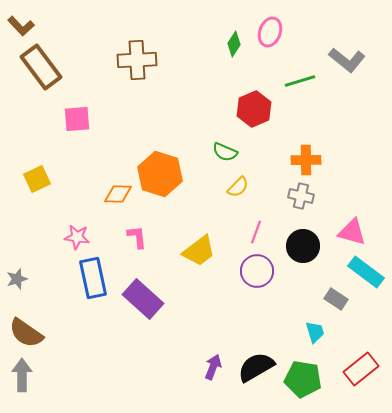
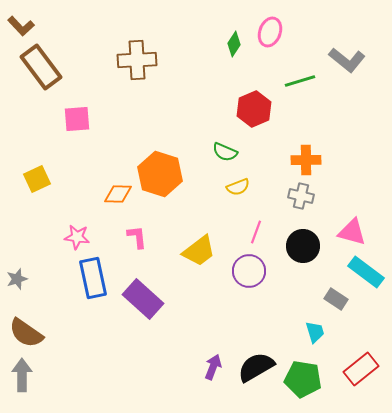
yellow semicircle: rotated 25 degrees clockwise
purple circle: moved 8 px left
